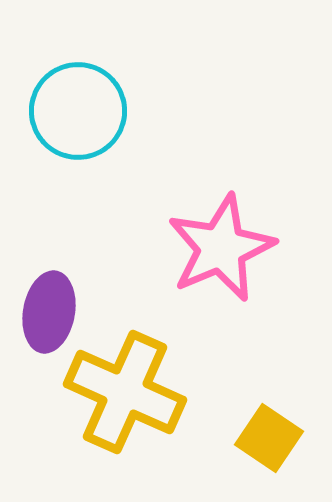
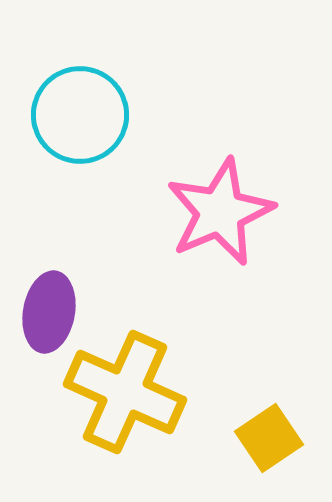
cyan circle: moved 2 px right, 4 px down
pink star: moved 1 px left, 36 px up
yellow square: rotated 22 degrees clockwise
